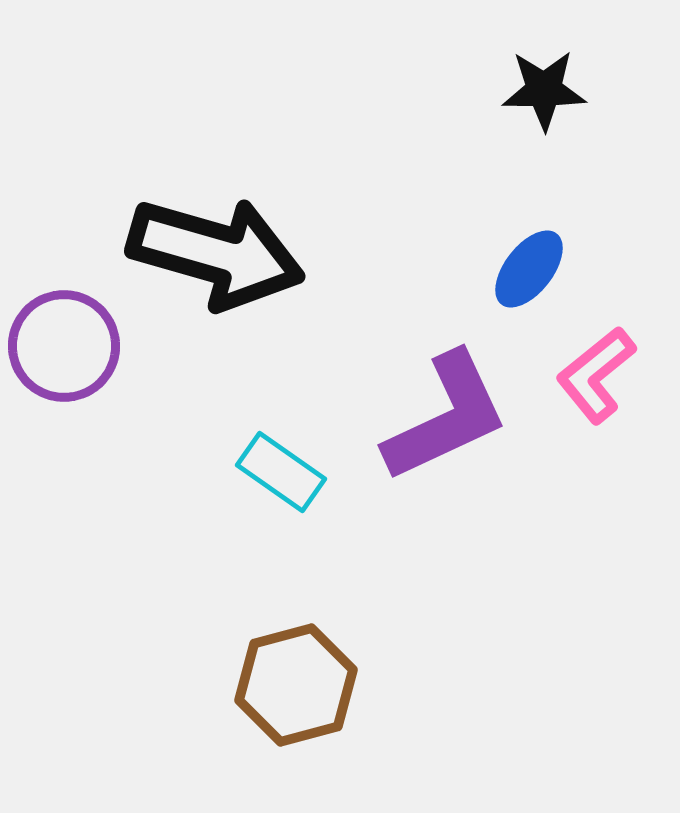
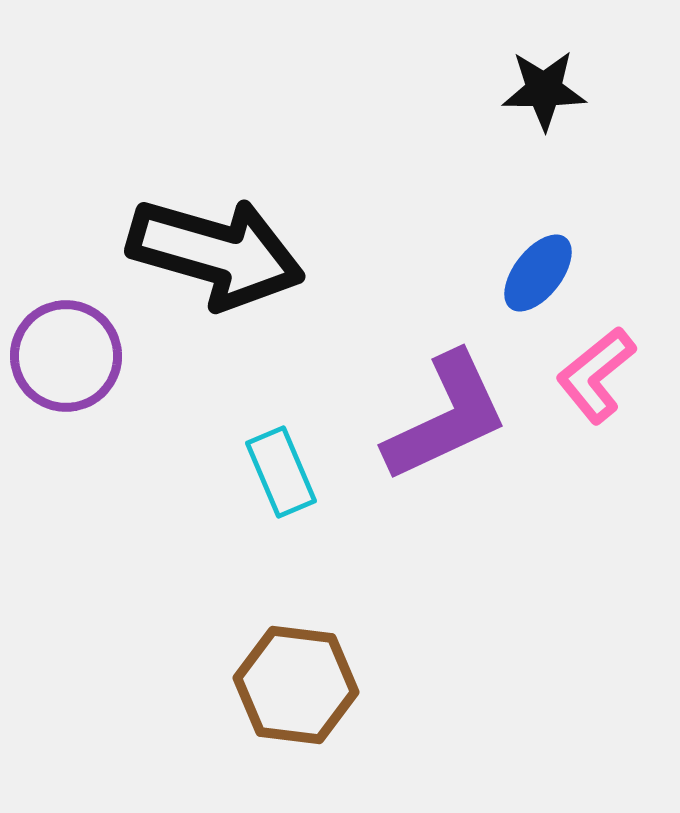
blue ellipse: moved 9 px right, 4 px down
purple circle: moved 2 px right, 10 px down
cyan rectangle: rotated 32 degrees clockwise
brown hexagon: rotated 22 degrees clockwise
